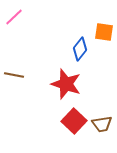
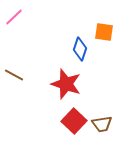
blue diamond: rotated 20 degrees counterclockwise
brown line: rotated 18 degrees clockwise
